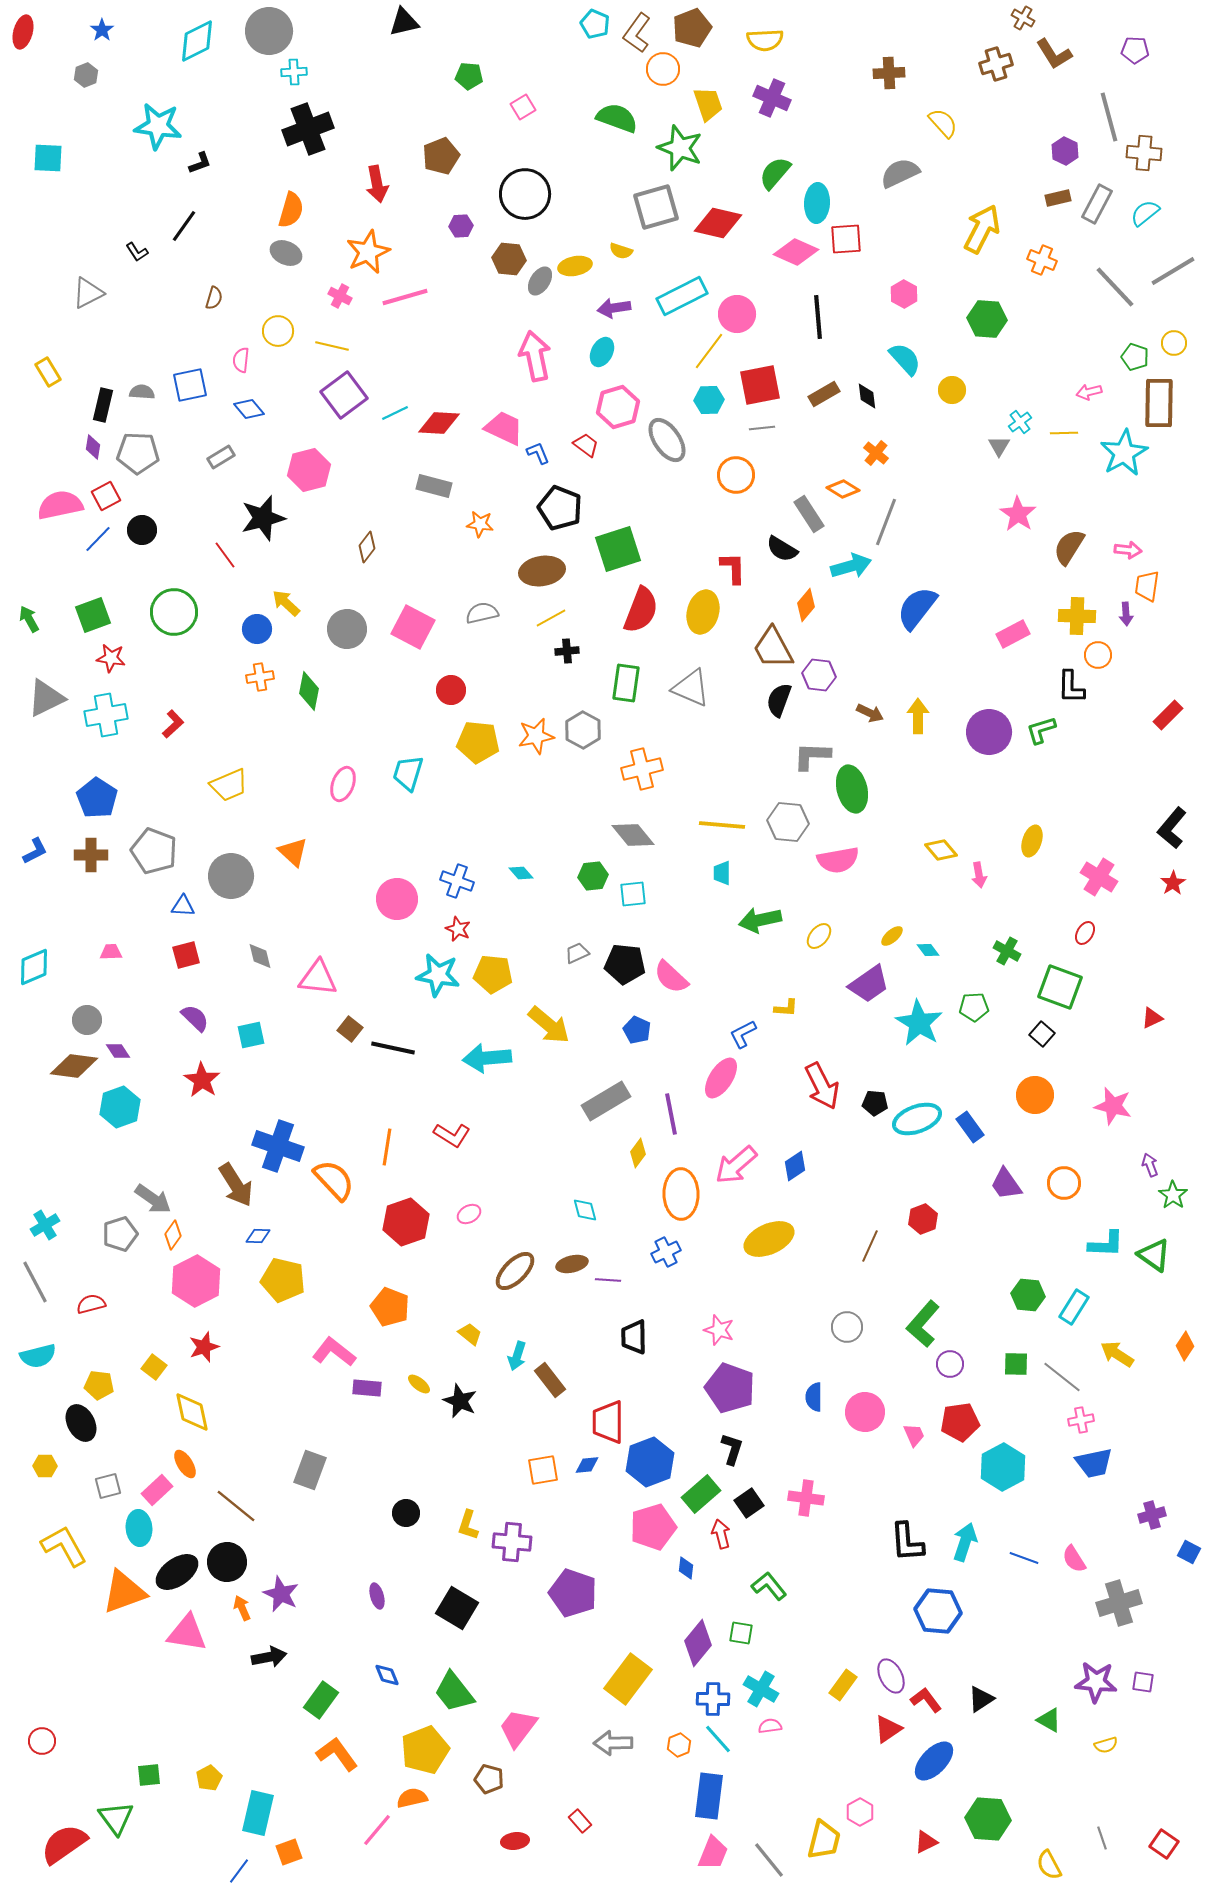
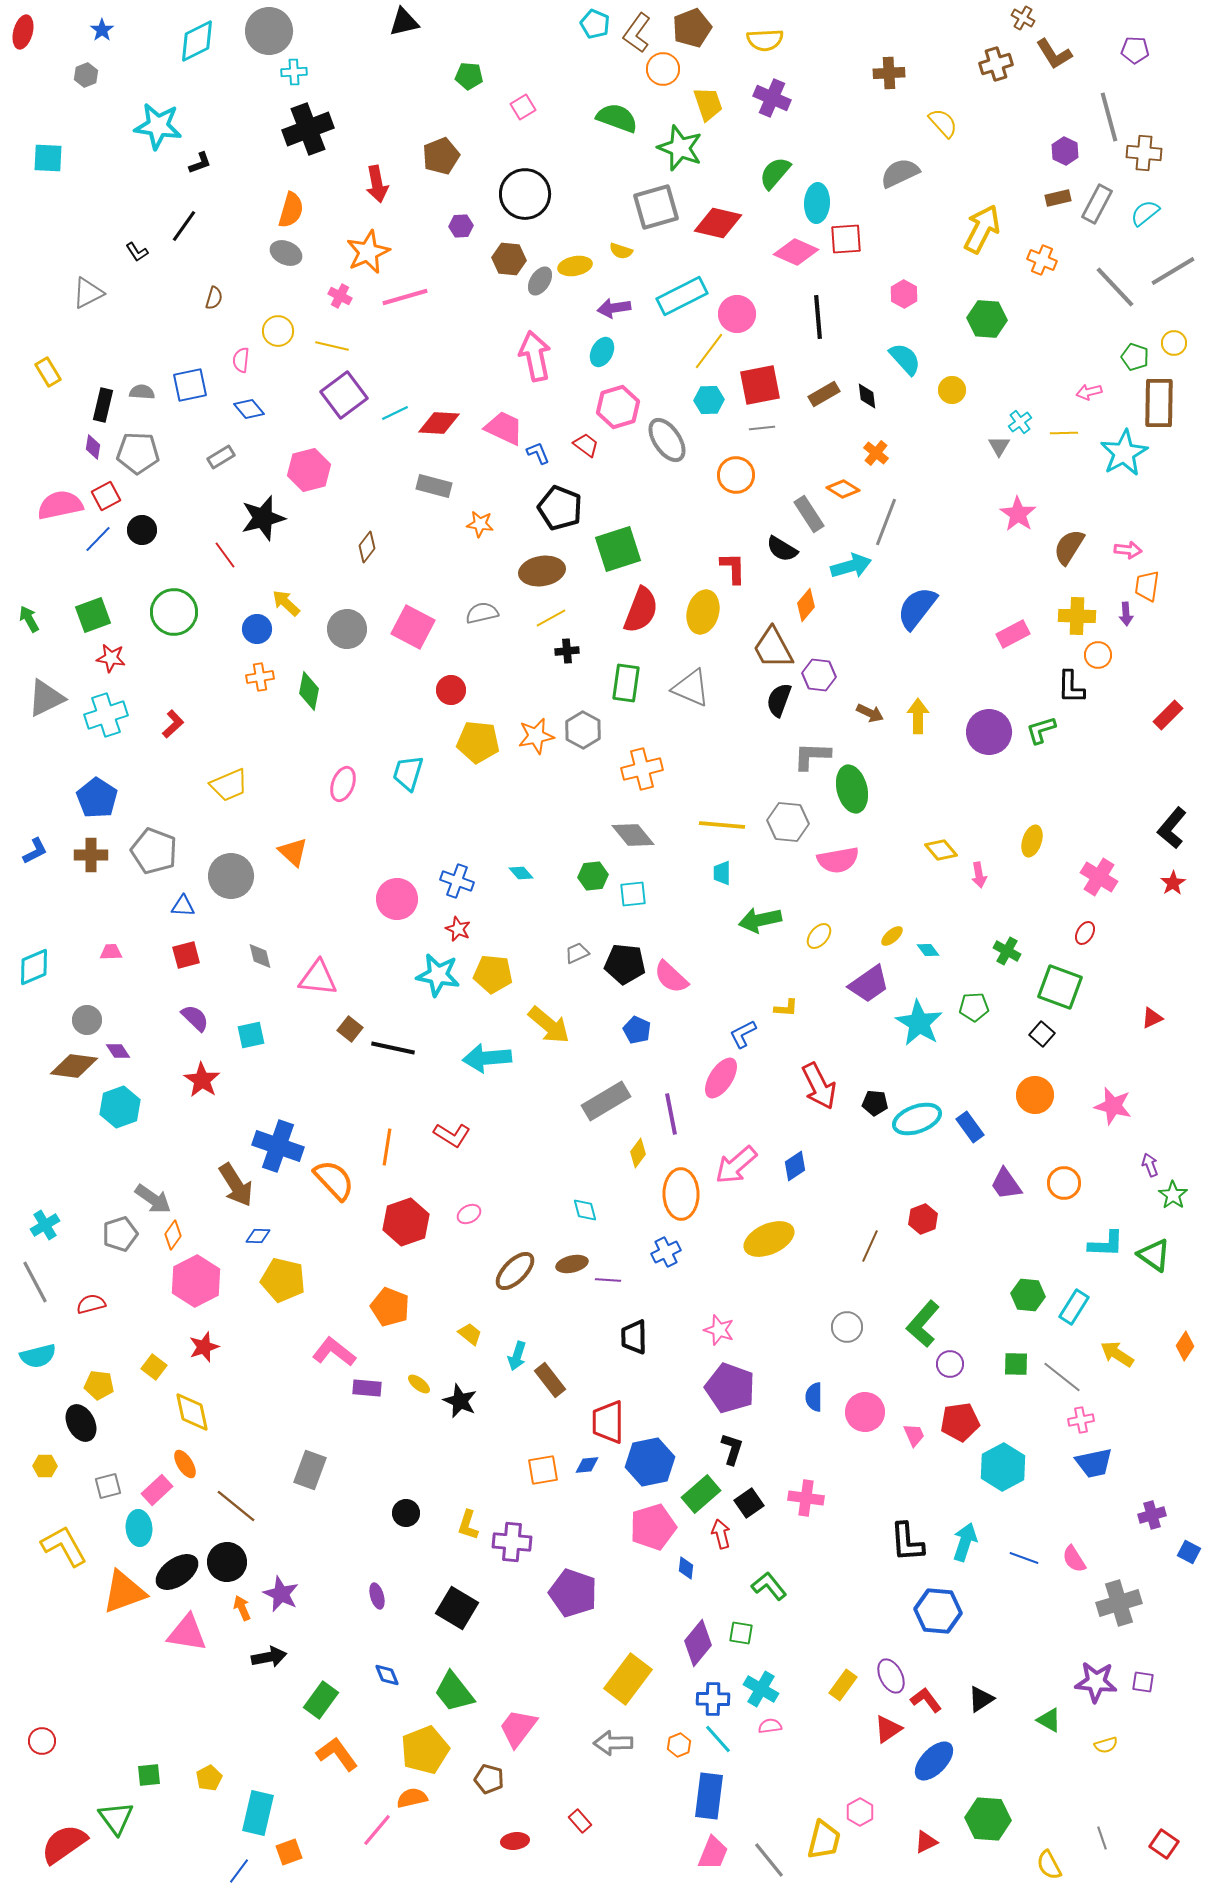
cyan cross at (106, 715): rotated 9 degrees counterclockwise
red arrow at (822, 1086): moved 3 px left
blue hexagon at (650, 1462): rotated 9 degrees clockwise
